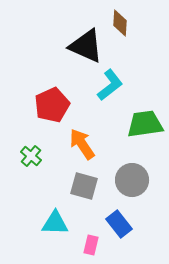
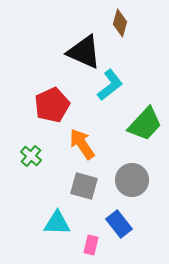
brown diamond: rotated 12 degrees clockwise
black triangle: moved 2 px left, 6 px down
green trapezoid: rotated 141 degrees clockwise
cyan triangle: moved 2 px right
